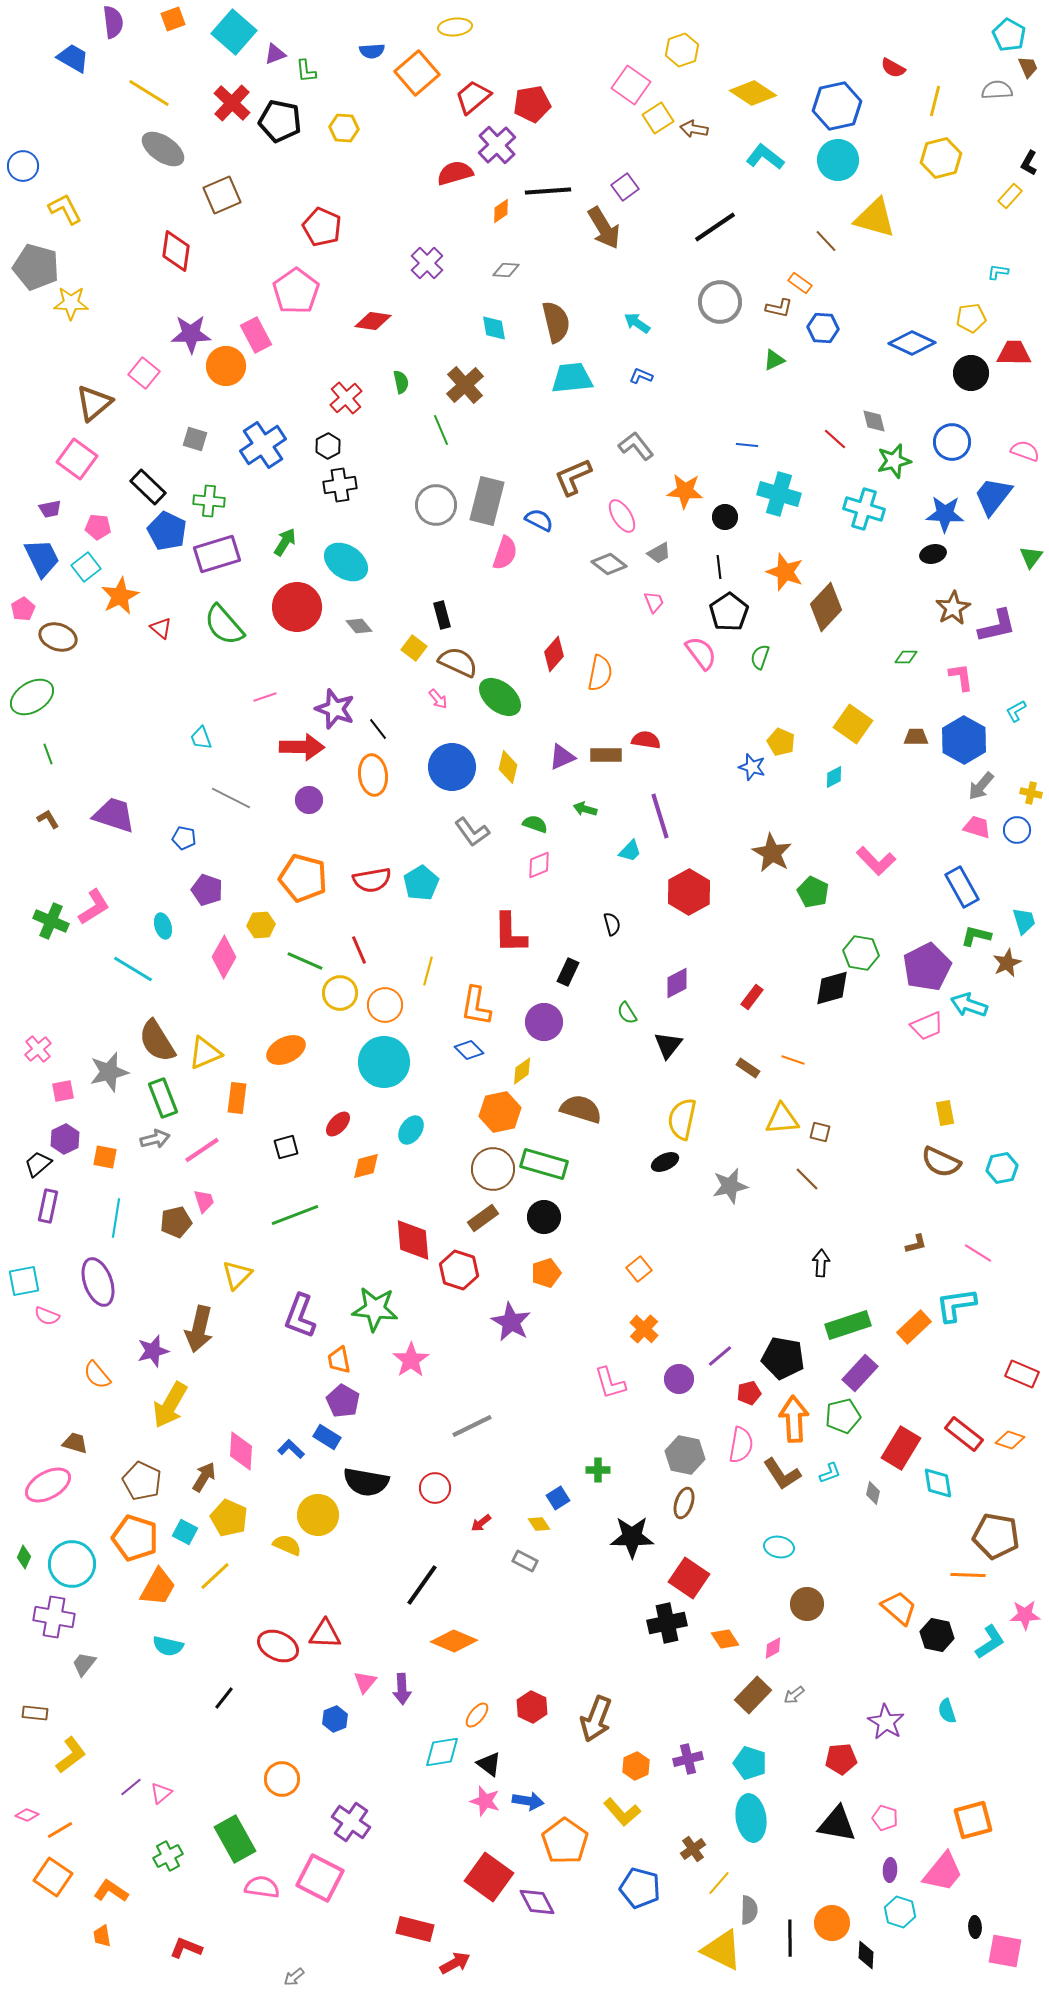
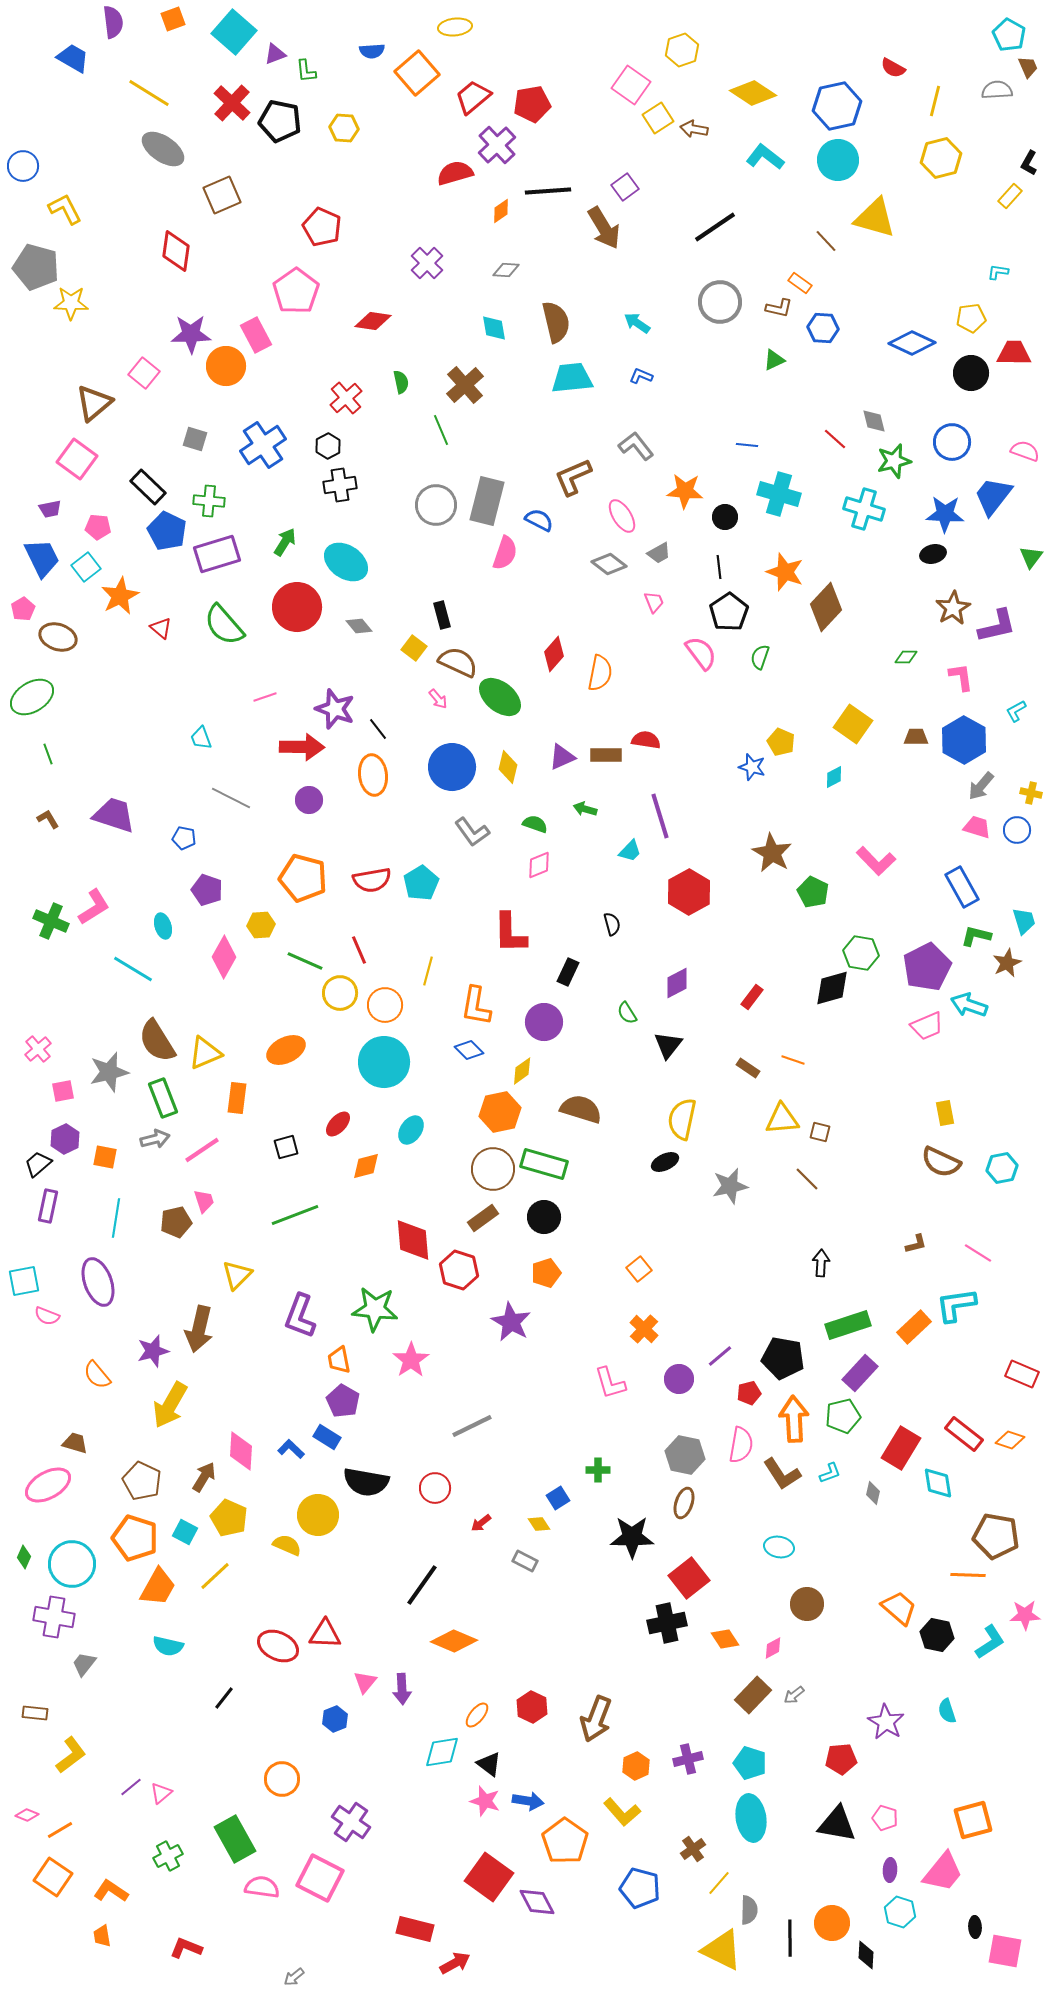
red square at (689, 1578): rotated 18 degrees clockwise
